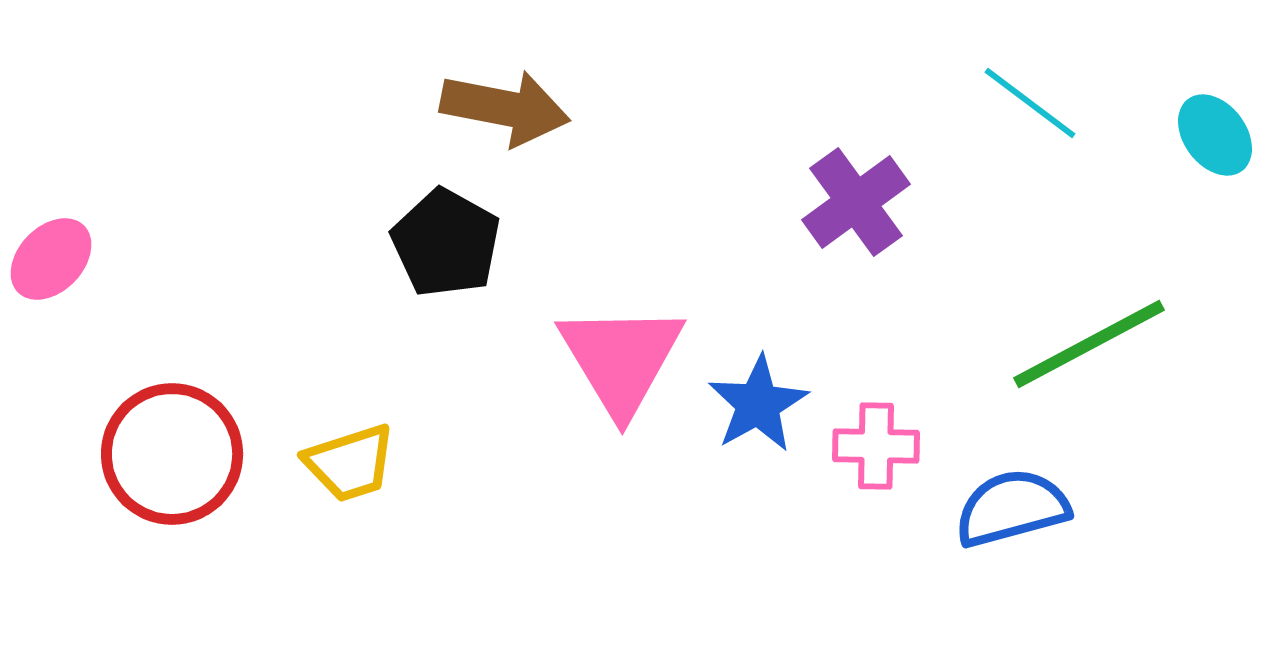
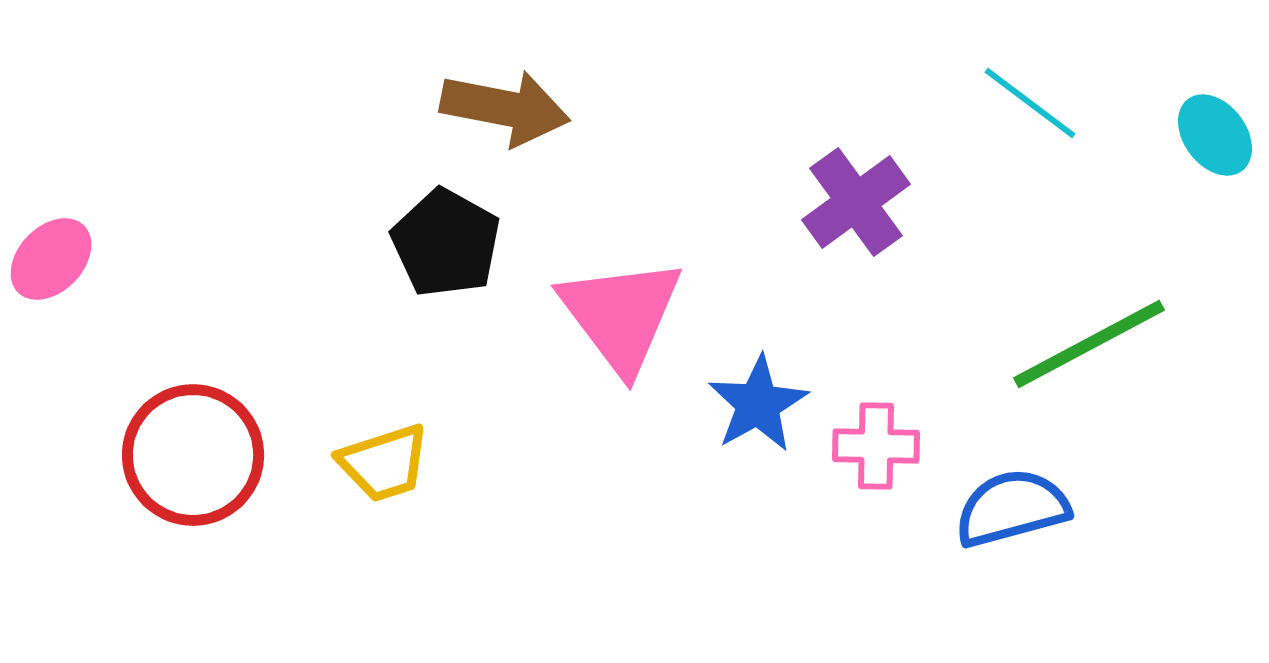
pink triangle: moved 44 px up; rotated 6 degrees counterclockwise
red circle: moved 21 px right, 1 px down
yellow trapezoid: moved 34 px right
